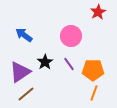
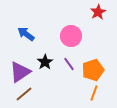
blue arrow: moved 2 px right, 1 px up
orange pentagon: rotated 20 degrees counterclockwise
brown line: moved 2 px left
